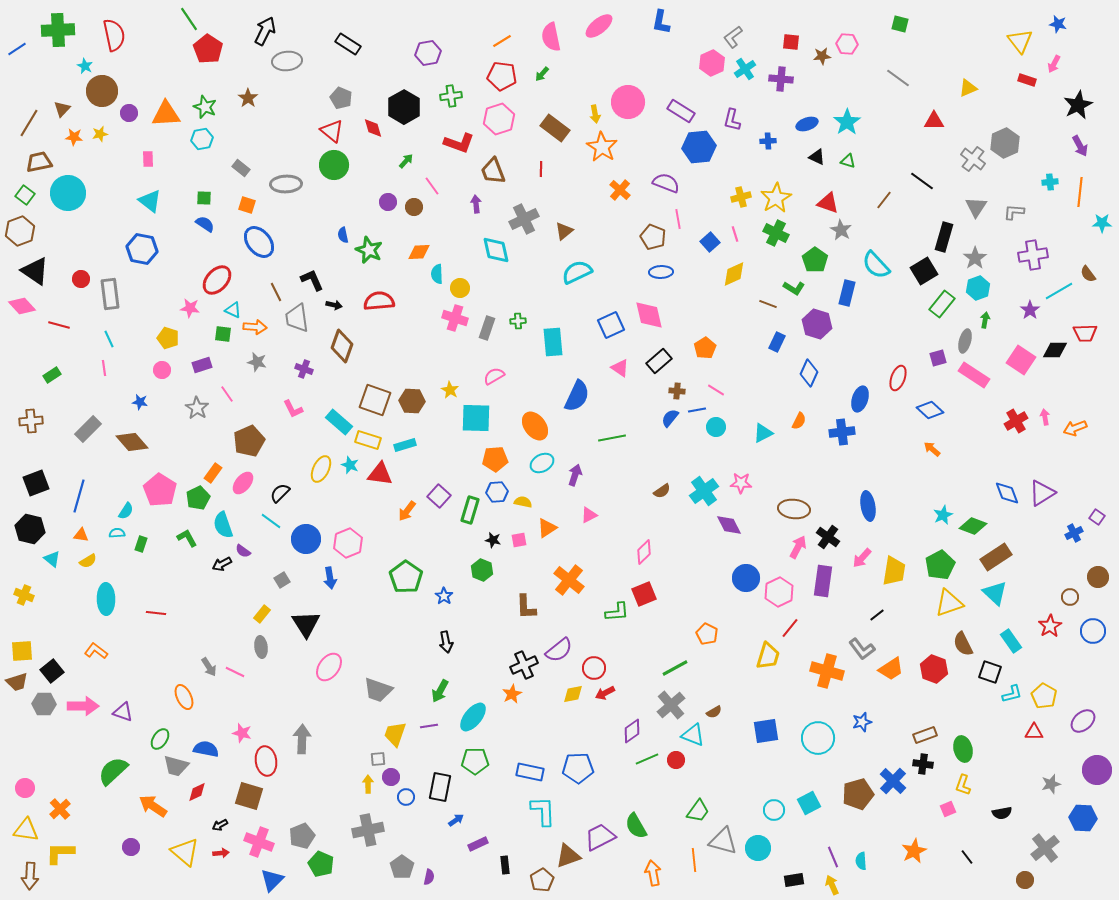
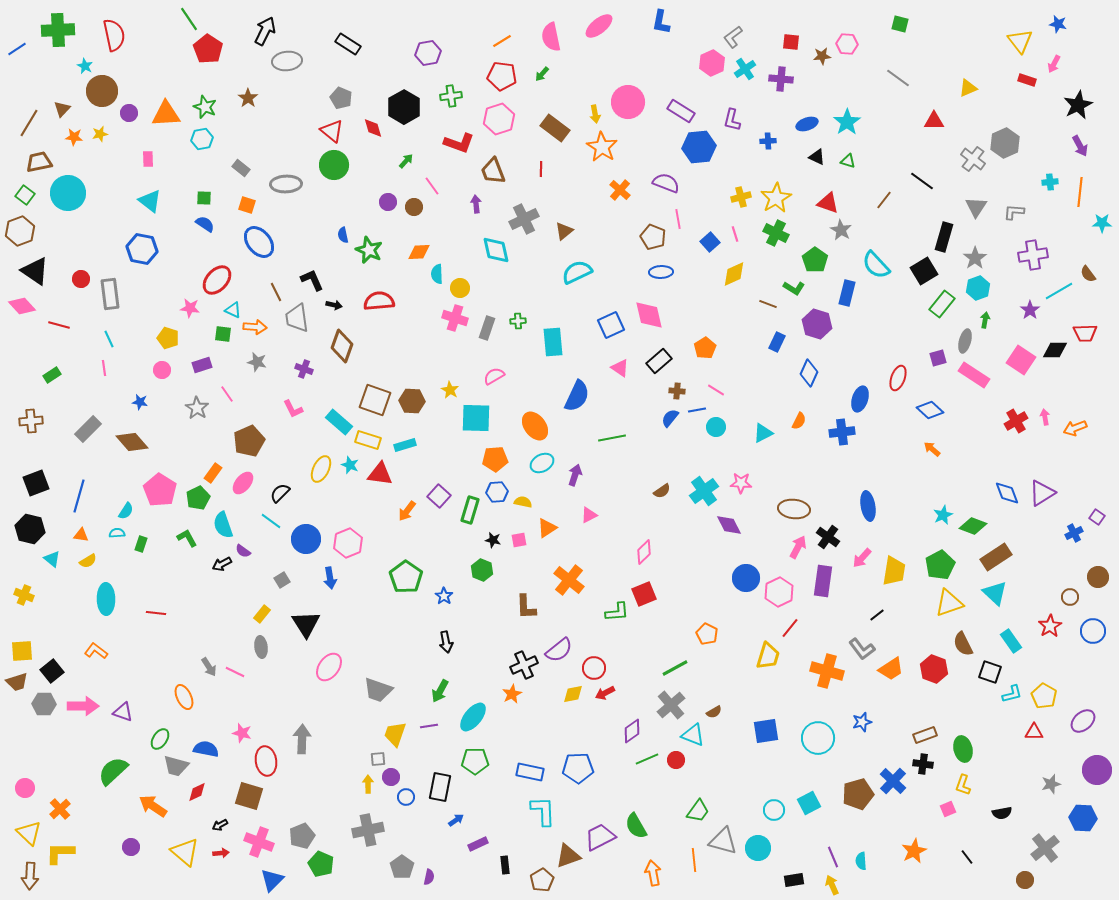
yellow triangle at (26, 830): moved 3 px right, 3 px down; rotated 36 degrees clockwise
